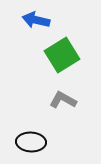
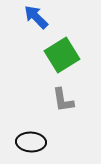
blue arrow: moved 3 px up; rotated 32 degrees clockwise
gray L-shape: rotated 128 degrees counterclockwise
